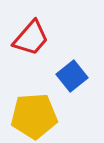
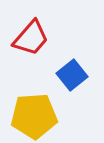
blue square: moved 1 px up
